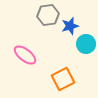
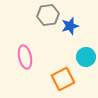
cyan circle: moved 13 px down
pink ellipse: moved 2 px down; rotated 40 degrees clockwise
